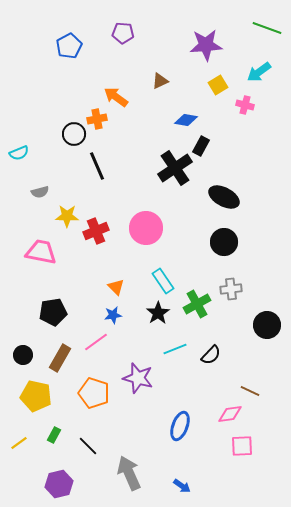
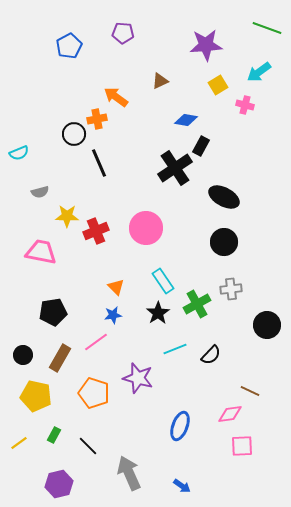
black line at (97, 166): moved 2 px right, 3 px up
